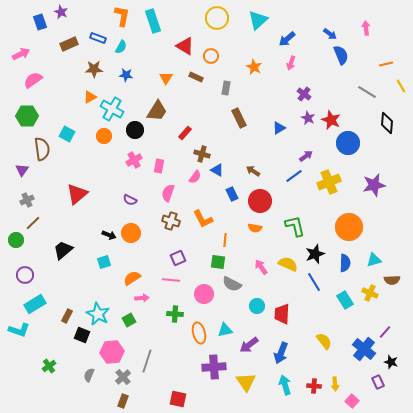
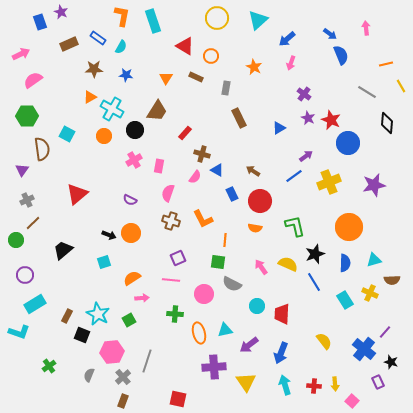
blue rectangle at (98, 38): rotated 14 degrees clockwise
cyan L-shape at (19, 330): moved 2 px down
